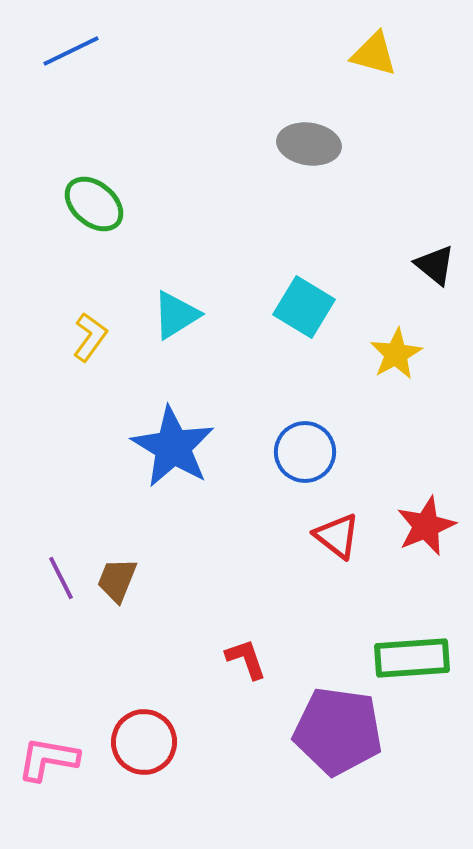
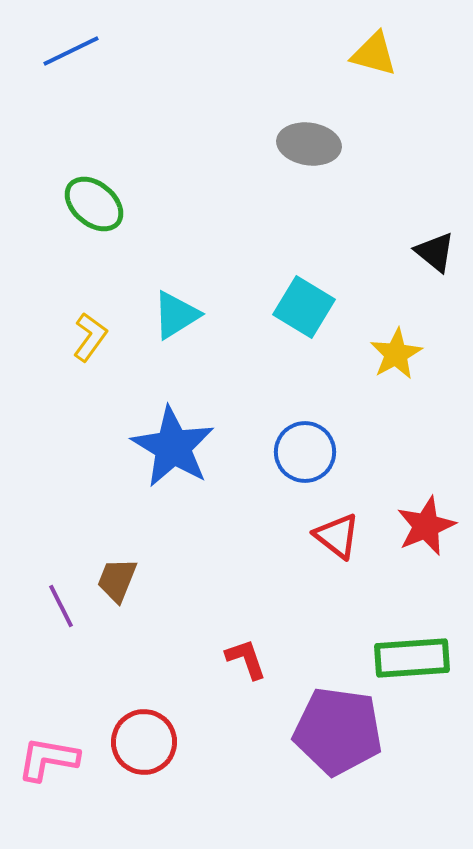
black triangle: moved 13 px up
purple line: moved 28 px down
